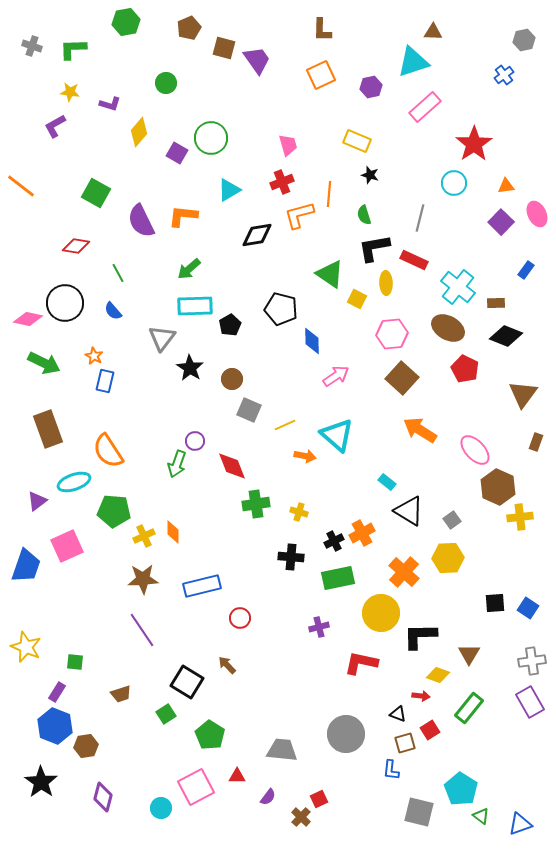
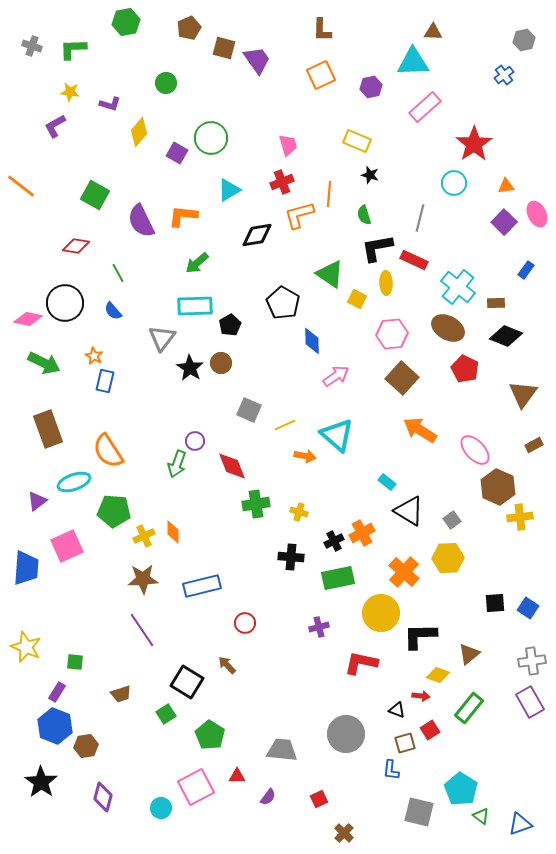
cyan triangle at (413, 62): rotated 16 degrees clockwise
green square at (96, 193): moved 1 px left, 2 px down
purple square at (501, 222): moved 3 px right
black L-shape at (374, 248): moved 3 px right
green arrow at (189, 269): moved 8 px right, 6 px up
black pentagon at (281, 309): moved 2 px right, 6 px up; rotated 16 degrees clockwise
brown circle at (232, 379): moved 11 px left, 16 px up
brown rectangle at (536, 442): moved 2 px left, 3 px down; rotated 42 degrees clockwise
blue trapezoid at (26, 566): moved 2 px down; rotated 15 degrees counterclockwise
red circle at (240, 618): moved 5 px right, 5 px down
brown triangle at (469, 654): rotated 20 degrees clockwise
black triangle at (398, 714): moved 1 px left, 4 px up
brown cross at (301, 817): moved 43 px right, 16 px down
